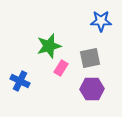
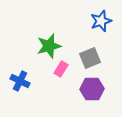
blue star: rotated 20 degrees counterclockwise
gray square: rotated 10 degrees counterclockwise
pink rectangle: moved 1 px down
